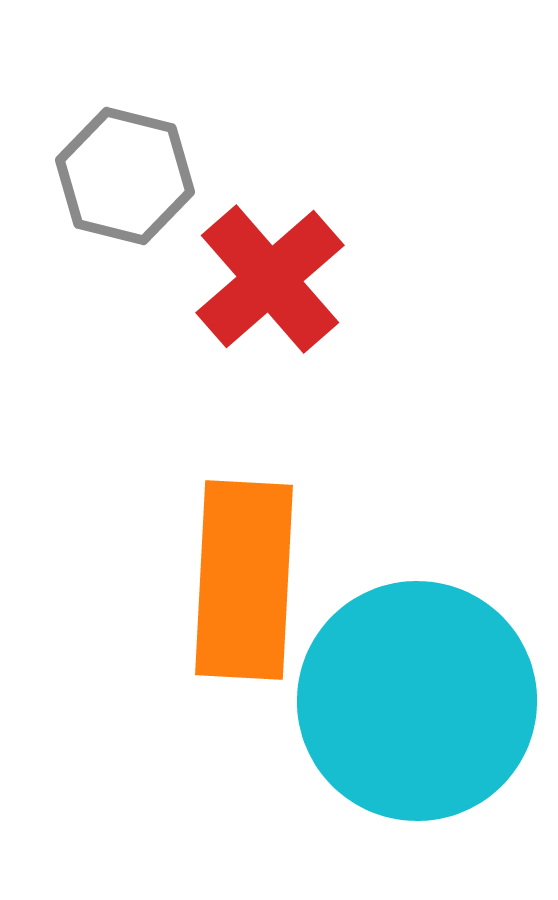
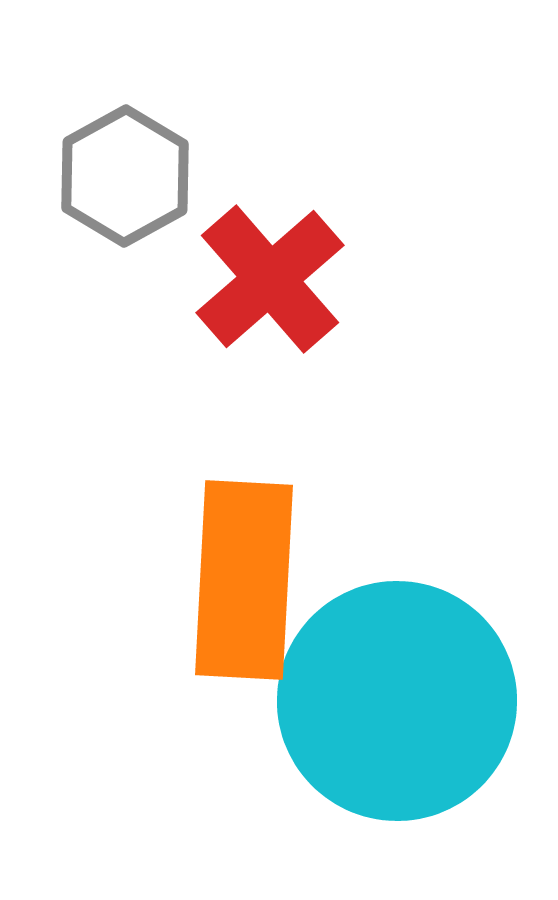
gray hexagon: rotated 17 degrees clockwise
cyan circle: moved 20 px left
